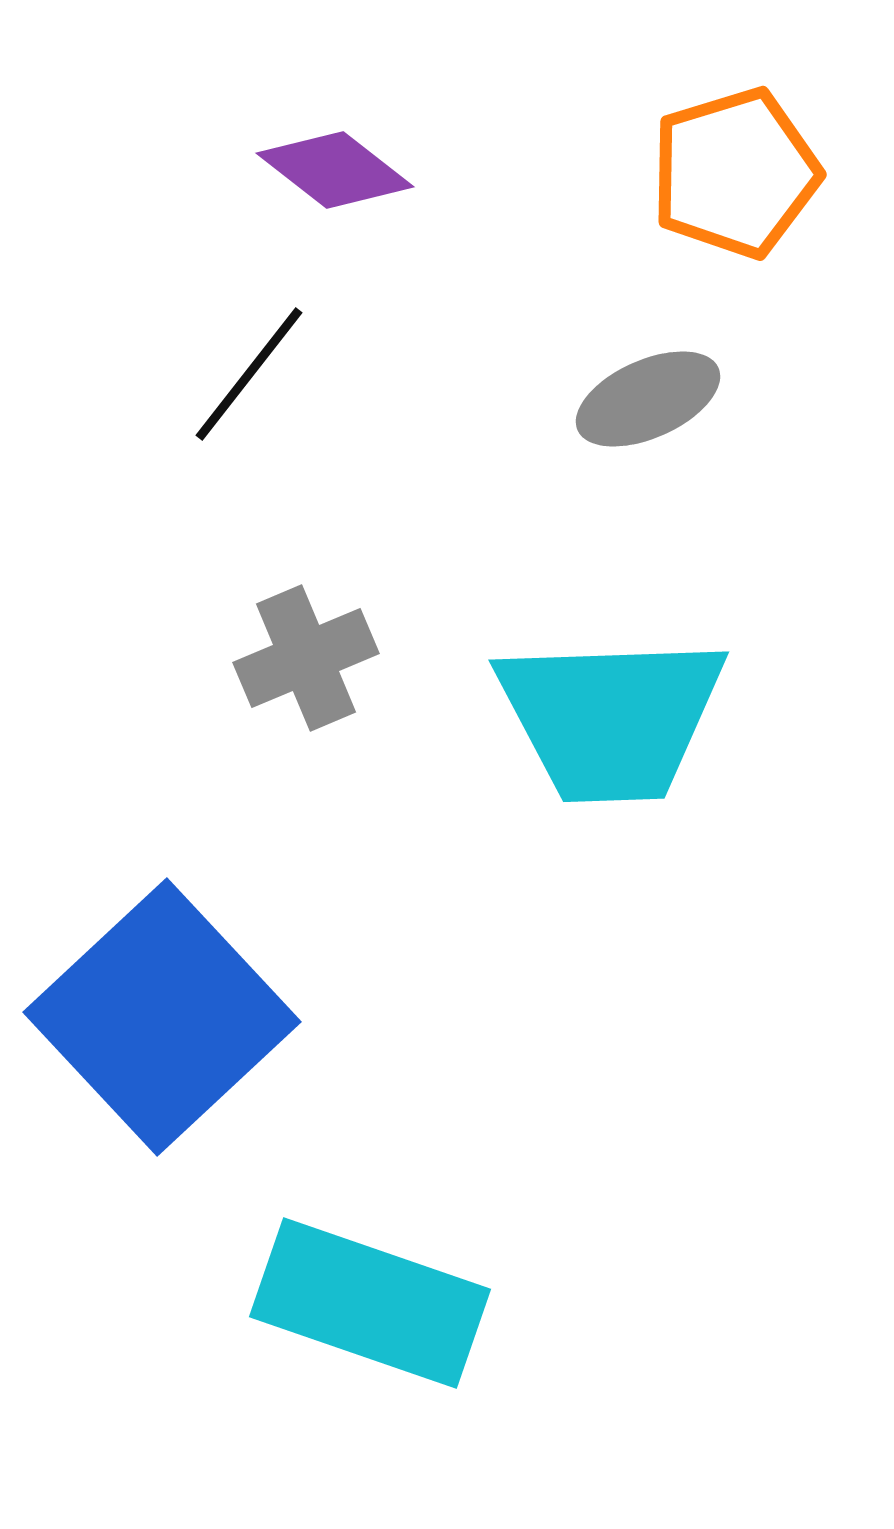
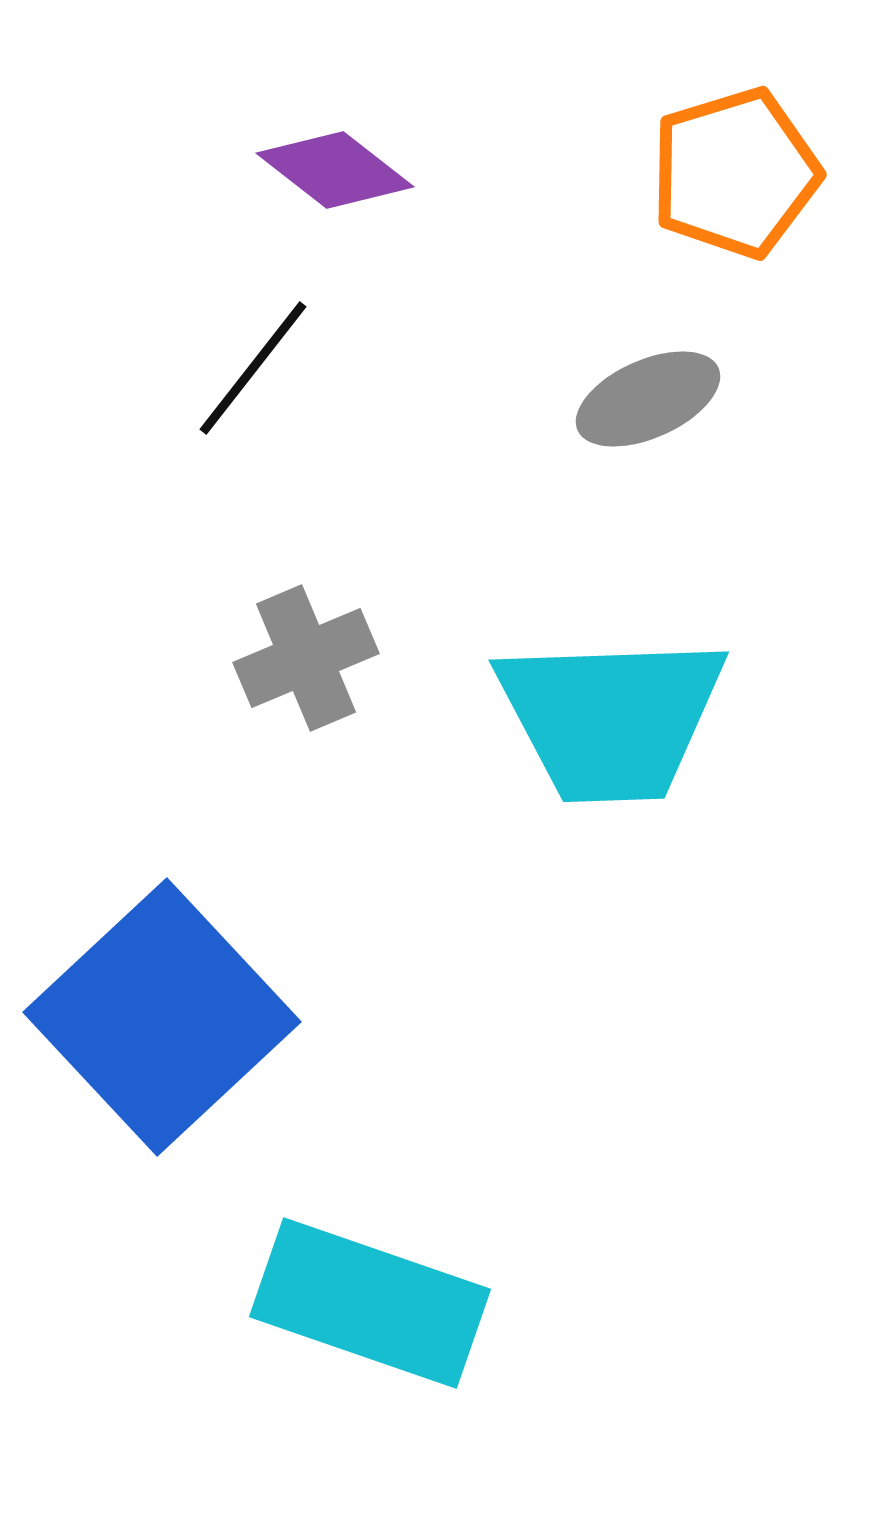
black line: moved 4 px right, 6 px up
